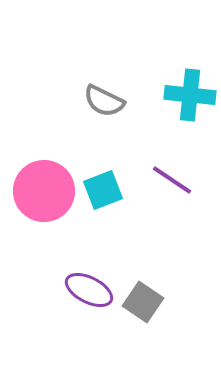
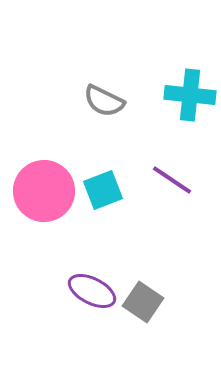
purple ellipse: moved 3 px right, 1 px down
